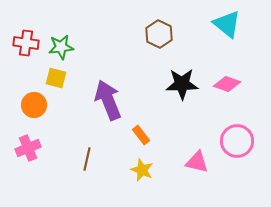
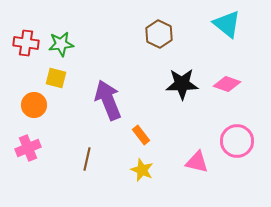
green star: moved 3 px up
